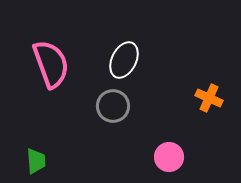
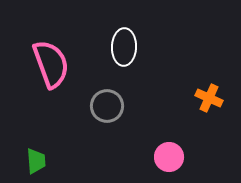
white ellipse: moved 13 px up; rotated 24 degrees counterclockwise
gray circle: moved 6 px left
